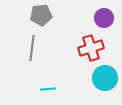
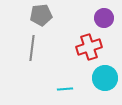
red cross: moved 2 px left, 1 px up
cyan line: moved 17 px right
